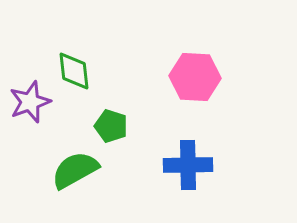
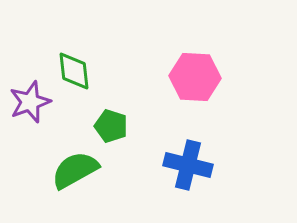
blue cross: rotated 15 degrees clockwise
